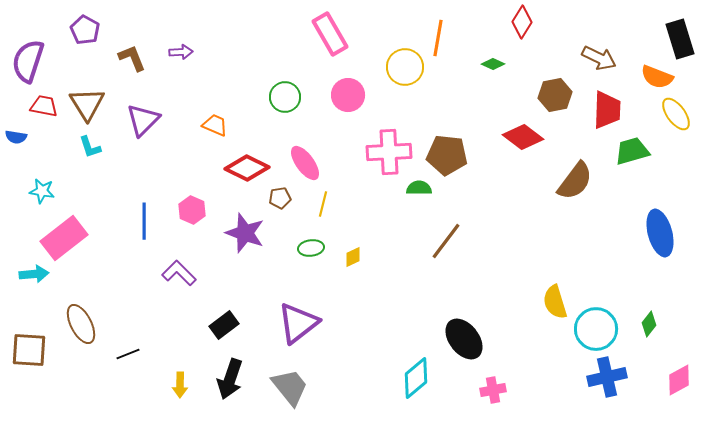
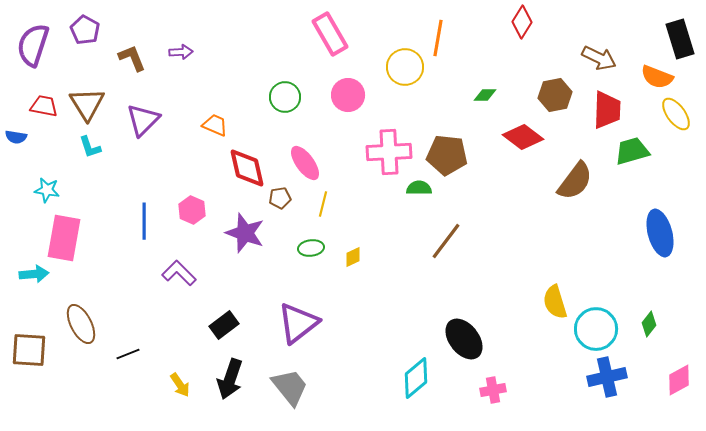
purple semicircle at (28, 61): moved 5 px right, 16 px up
green diamond at (493, 64): moved 8 px left, 31 px down; rotated 25 degrees counterclockwise
red diamond at (247, 168): rotated 51 degrees clockwise
cyan star at (42, 191): moved 5 px right, 1 px up
pink rectangle at (64, 238): rotated 42 degrees counterclockwise
yellow arrow at (180, 385): rotated 35 degrees counterclockwise
